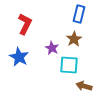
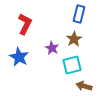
cyan square: moved 3 px right; rotated 18 degrees counterclockwise
